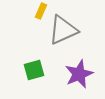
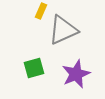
green square: moved 2 px up
purple star: moved 3 px left
